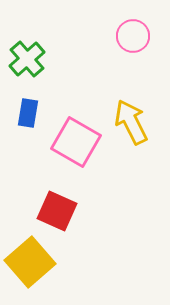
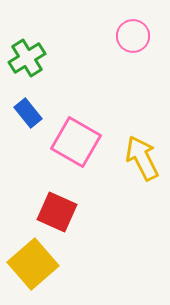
green cross: moved 1 px up; rotated 9 degrees clockwise
blue rectangle: rotated 48 degrees counterclockwise
yellow arrow: moved 11 px right, 36 px down
red square: moved 1 px down
yellow square: moved 3 px right, 2 px down
